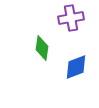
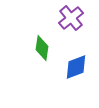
purple cross: rotated 30 degrees counterclockwise
